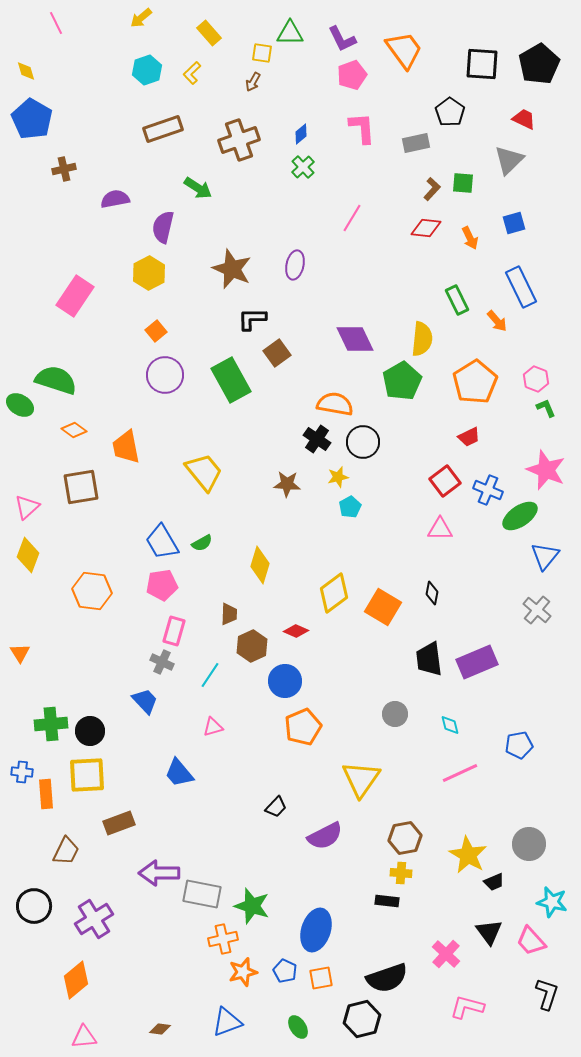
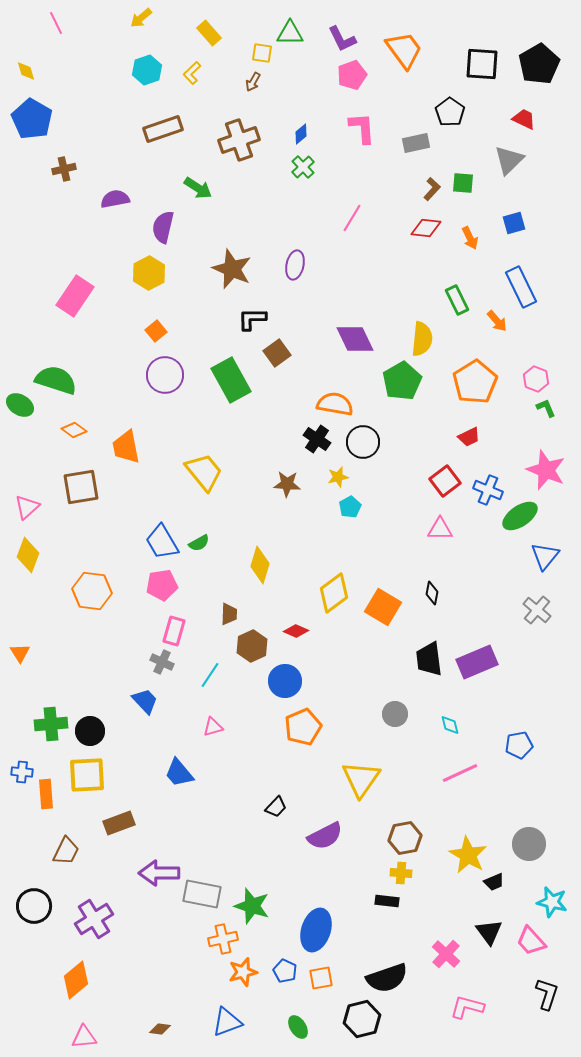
green semicircle at (202, 543): moved 3 px left
